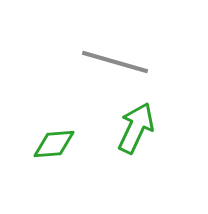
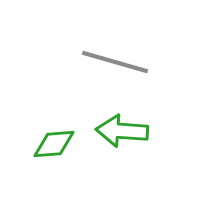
green arrow: moved 14 px left, 3 px down; rotated 111 degrees counterclockwise
